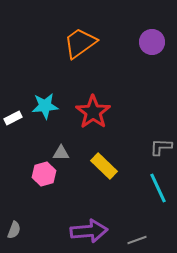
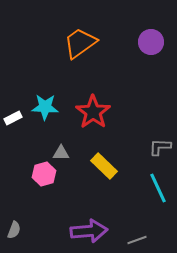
purple circle: moved 1 px left
cyan star: moved 1 px down; rotated 8 degrees clockwise
gray L-shape: moved 1 px left
